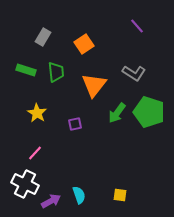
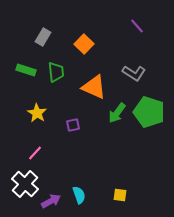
orange square: rotated 12 degrees counterclockwise
orange triangle: moved 2 px down; rotated 44 degrees counterclockwise
purple square: moved 2 px left, 1 px down
white cross: rotated 16 degrees clockwise
